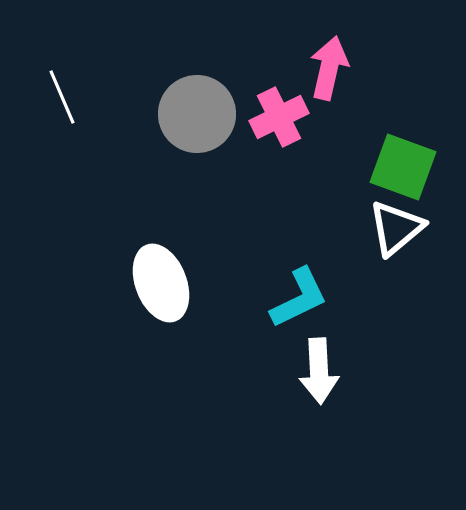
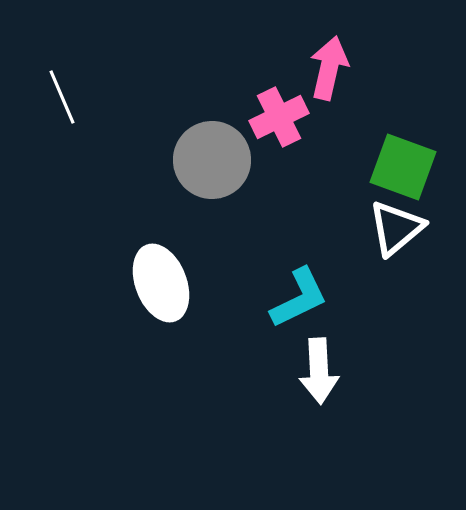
gray circle: moved 15 px right, 46 px down
